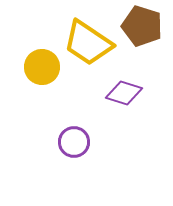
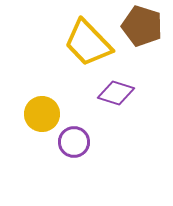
yellow trapezoid: rotated 12 degrees clockwise
yellow circle: moved 47 px down
purple diamond: moved 8 px left
